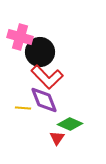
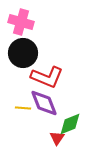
pink cross: moved 1 px right, 15 px up
black circle: moved 17 px left, 1 px down
red L-shape: rotated 24 degrees counterclockwise
purple diamond: moved 3 px down
green diamond: rotated 45 degrees counterclockwise
